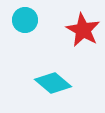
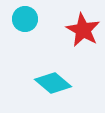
cyan circle: moved 1 px up
